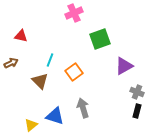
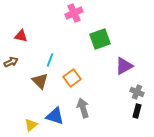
brown arrow: moved 1 px up
orange square: moved 2 px left, 6 px down
